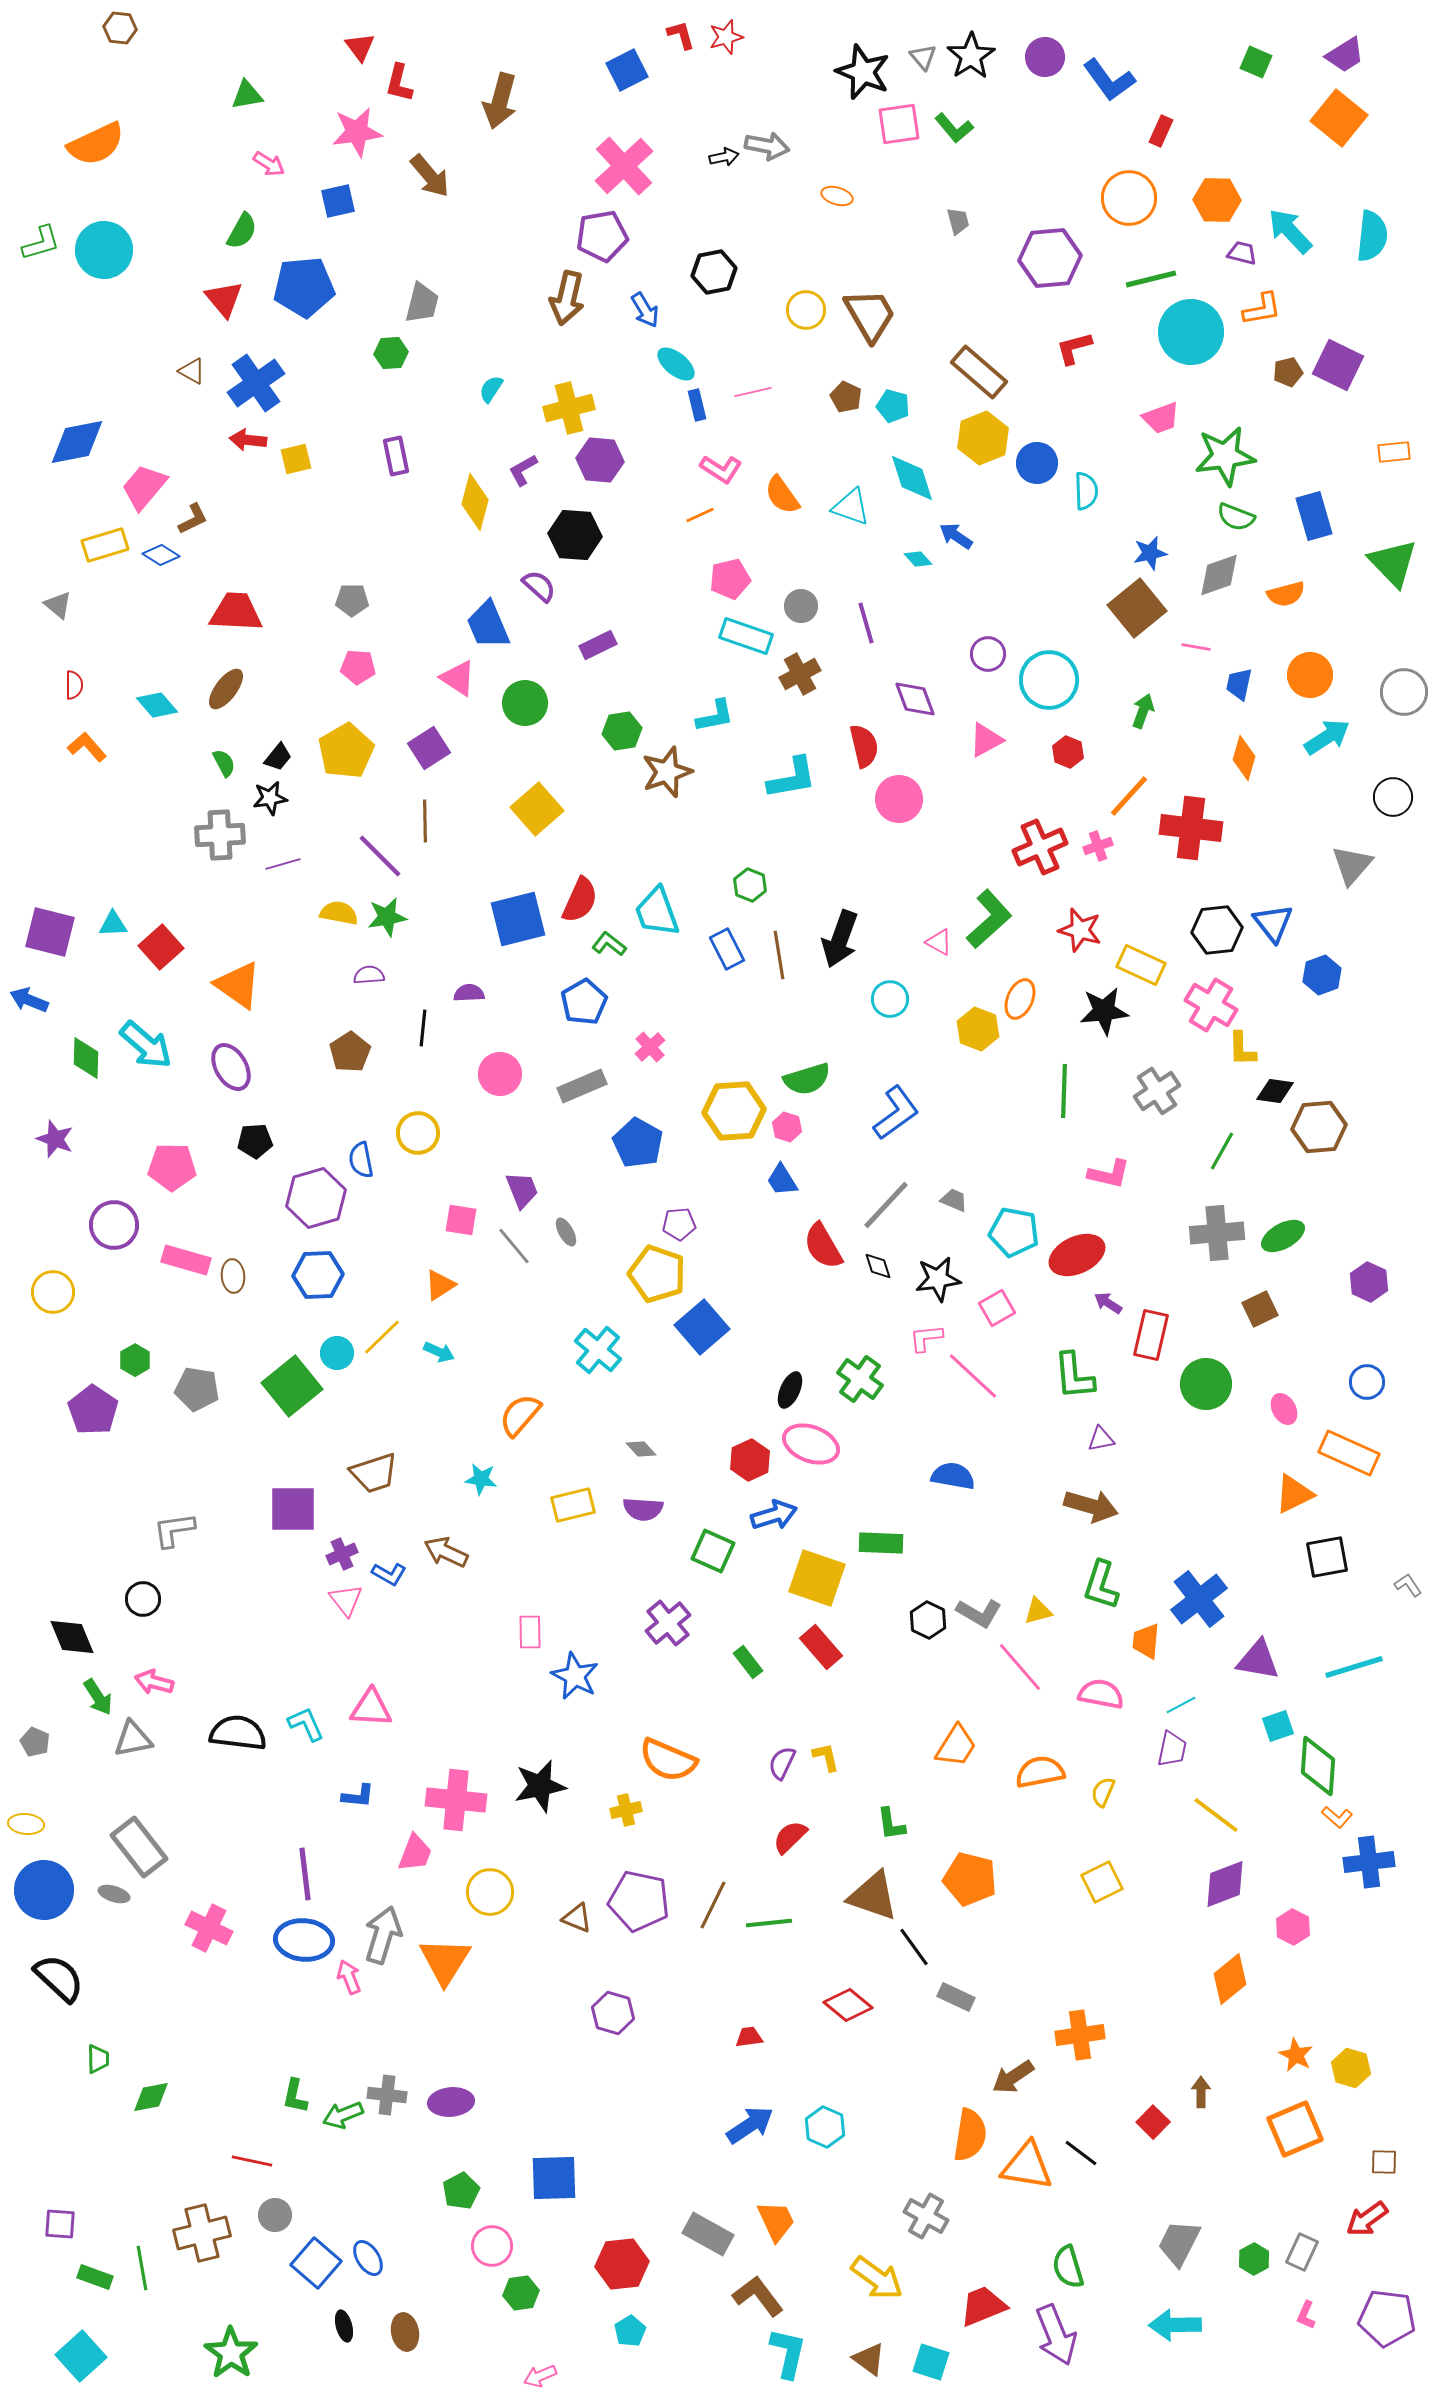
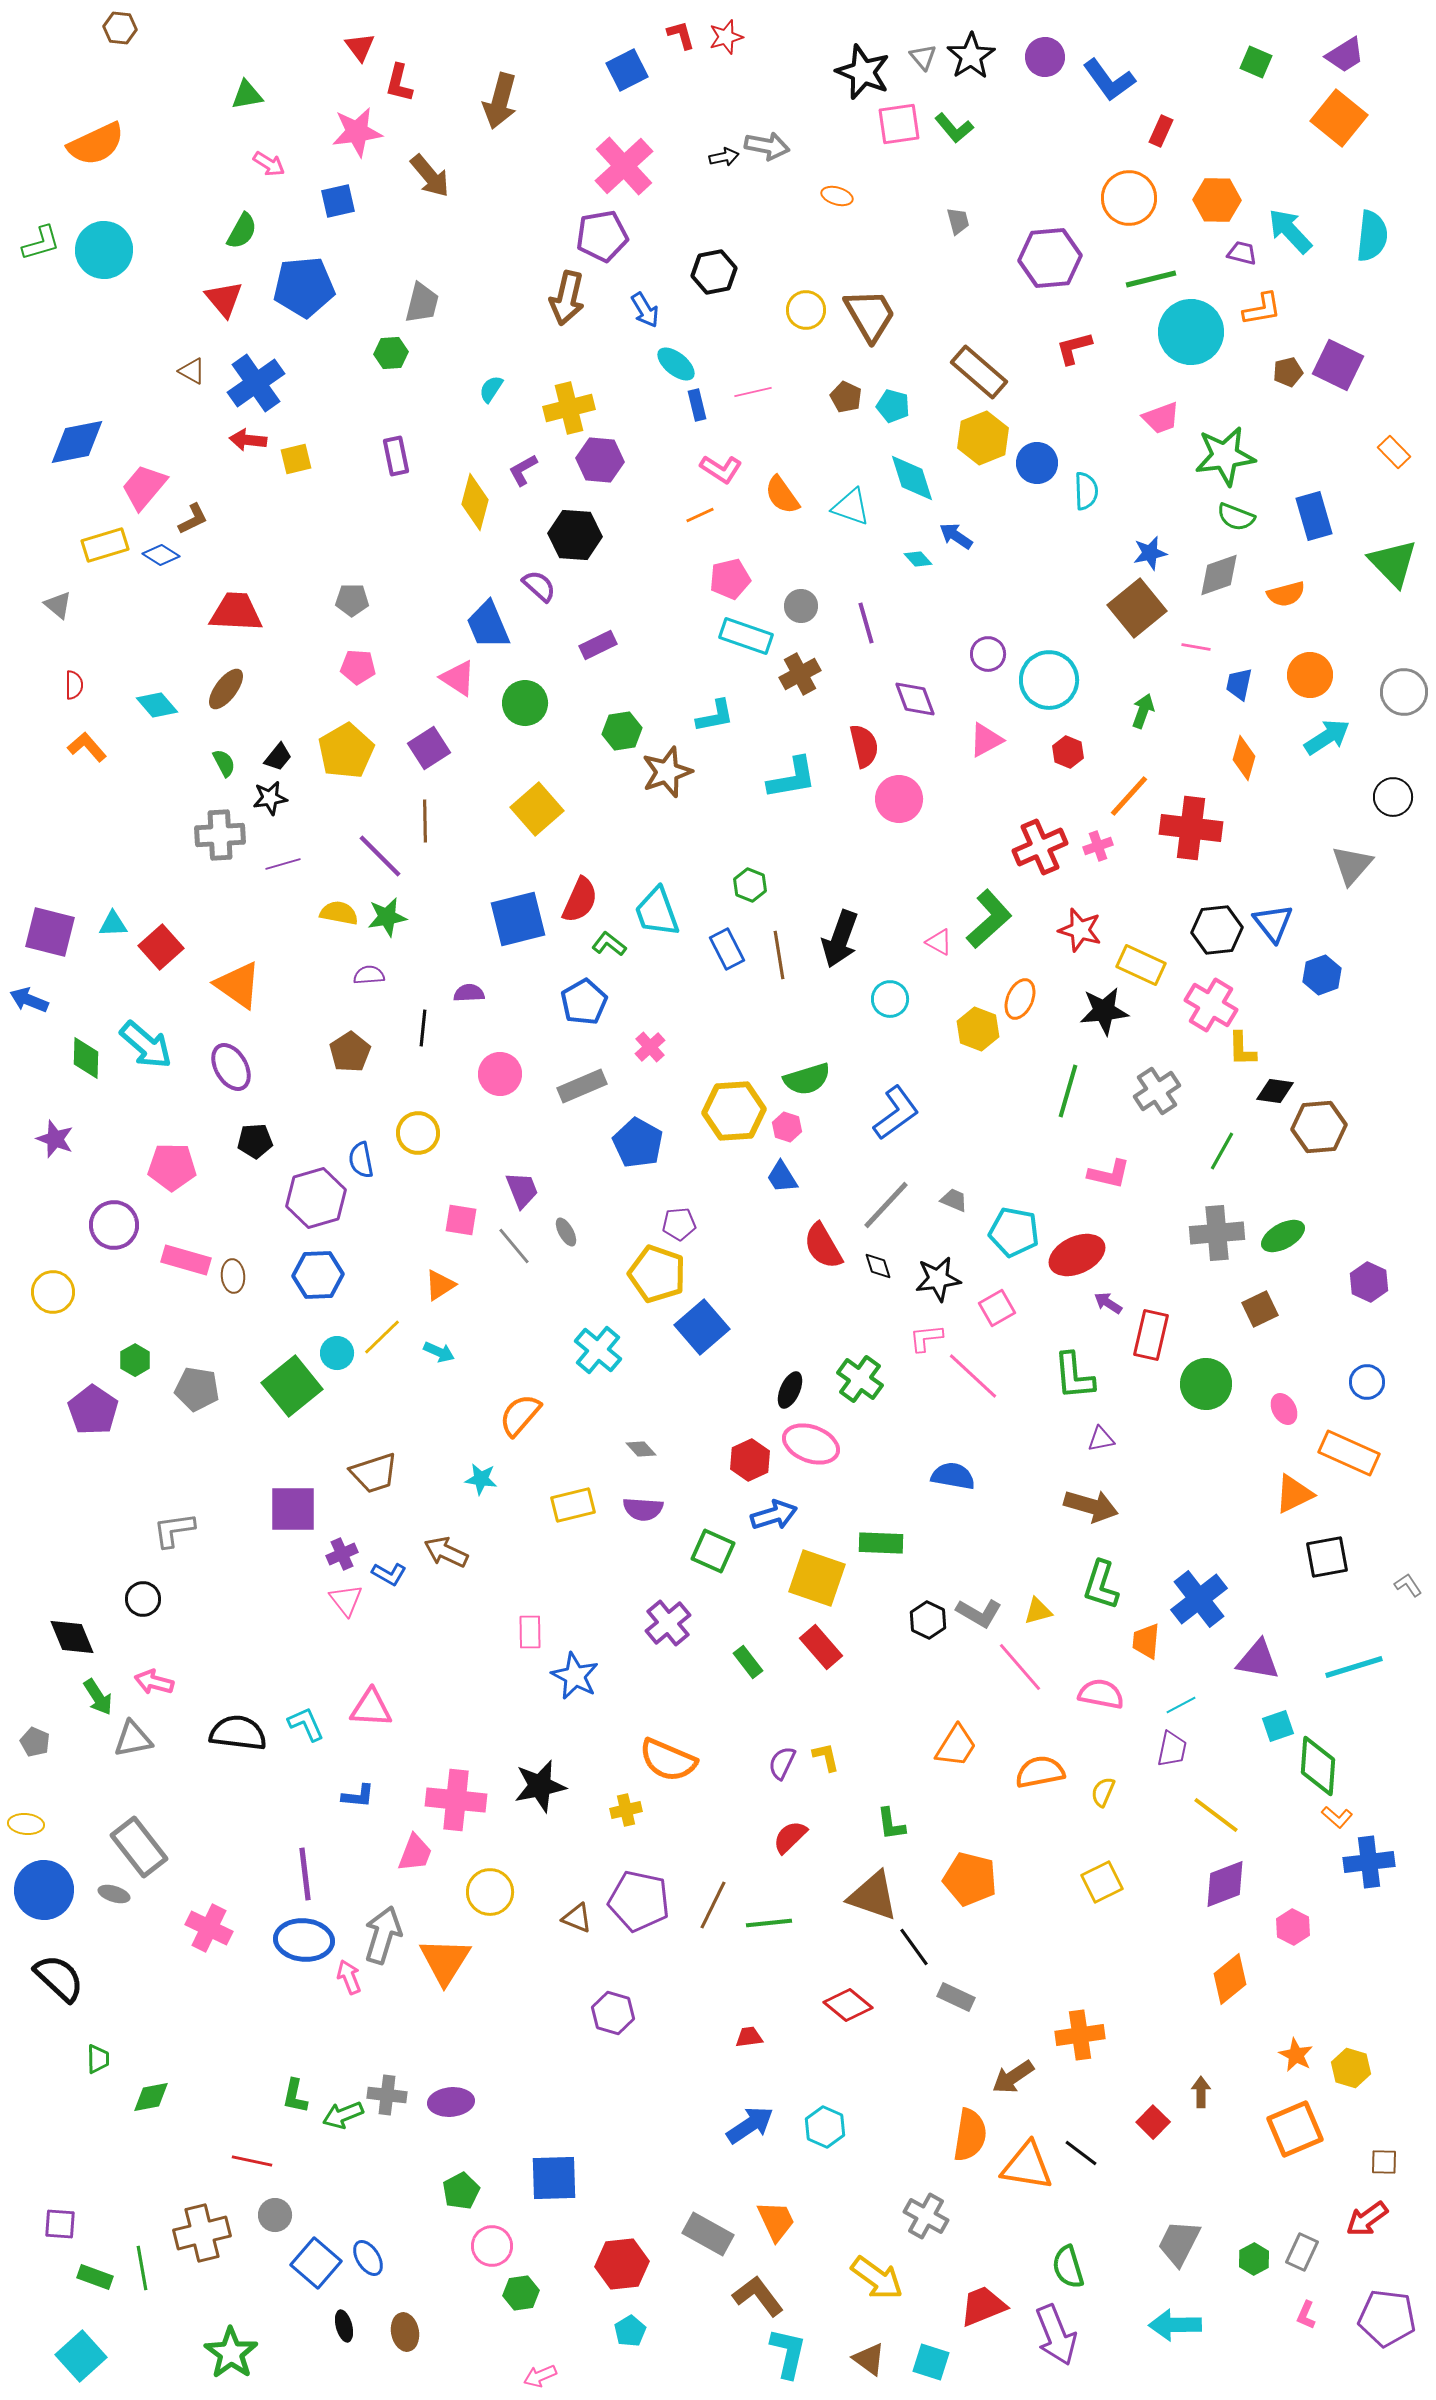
orange rectangle at (1394, 452): rotated 52 degrees clockwise
green line at (1064, 1091): moved 4 px right; rotated 14 degrees clockwise
blue trapezoid at (782, 1180): moved 3 px up
